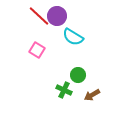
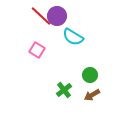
red line: moved 2 px right
green circle: moved 12 px right
green cross: rotated 28 degrees clockwise
